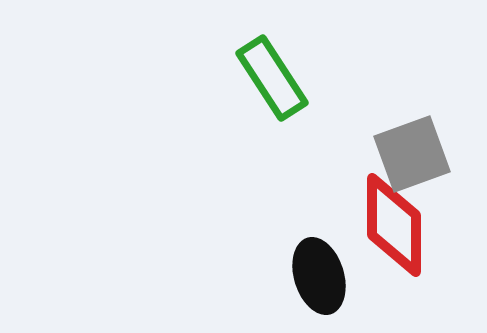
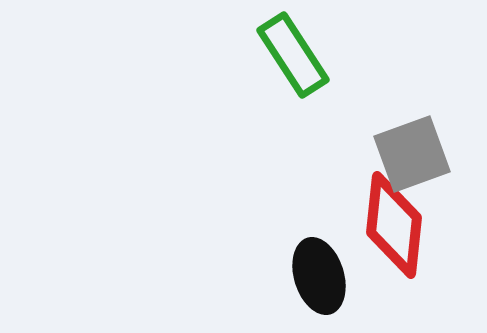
green rectangle: moved 21 px right, 23 px up
red diamond: rotated 6 degrees clockwise
